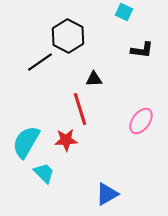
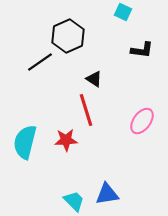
cyan square: moved 1 px left
black hexagon: rotated 8 degrees clockwise
black triangle: rotated 36 degrees clockwise
red line: moved 6 px right, 1 px down
pink ellipse: moved 1 px right
cyan semicircle: moved 1 px left; rotated 16 degrees counterclockwise
cyan trapezoid: moved 30 px right, 28 px down
blue triangle: rotated 20 degrees clockwise
